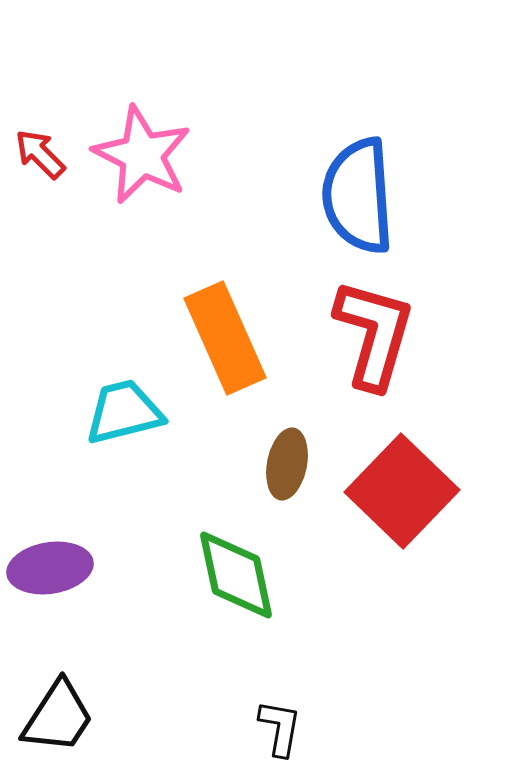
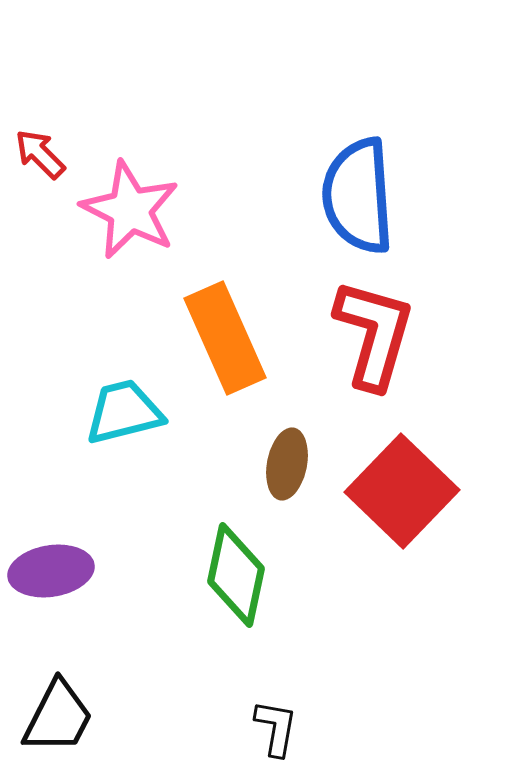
pink star: moved 12 px left, 55 px down
purple ellipse: moved 1 px right, 3 px down
green diamond: rotated 24 degrees clockwise
black trapezoid: rotated 6 degrees counterclockwise
black L-shape: moved 4 px left
